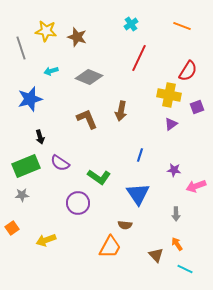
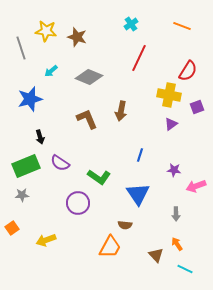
cyan arrow: rotated 24 degrees counterclockwise
